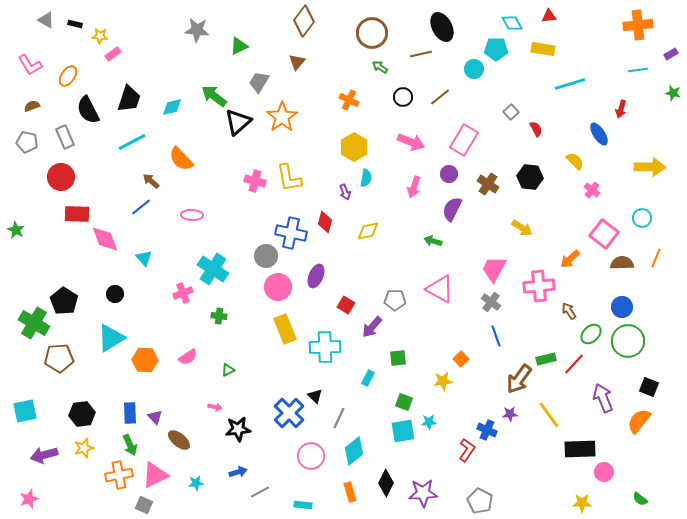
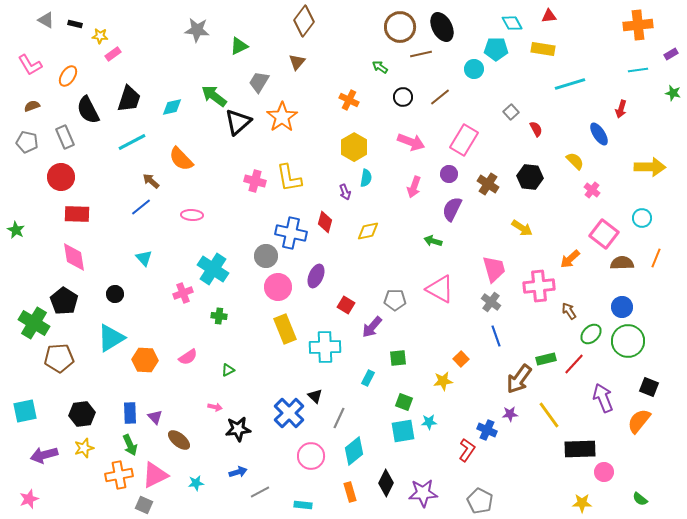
brown circle at (372, 33): moved 28 px right, 6 px up
pink diamond at (105, 239): moved 31 px left, 18 px down; rotated 12 degrees clockwise
pink trapezoid at (494, 269): rotated 136 degrees clockwise
